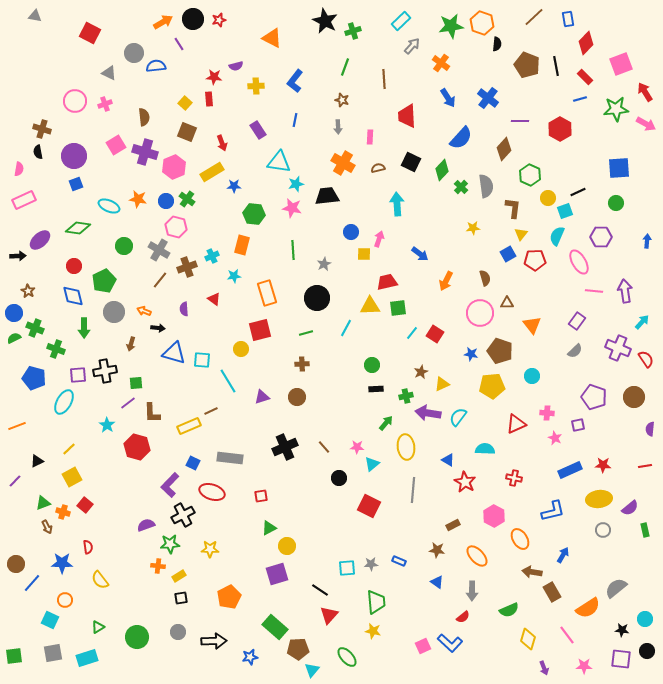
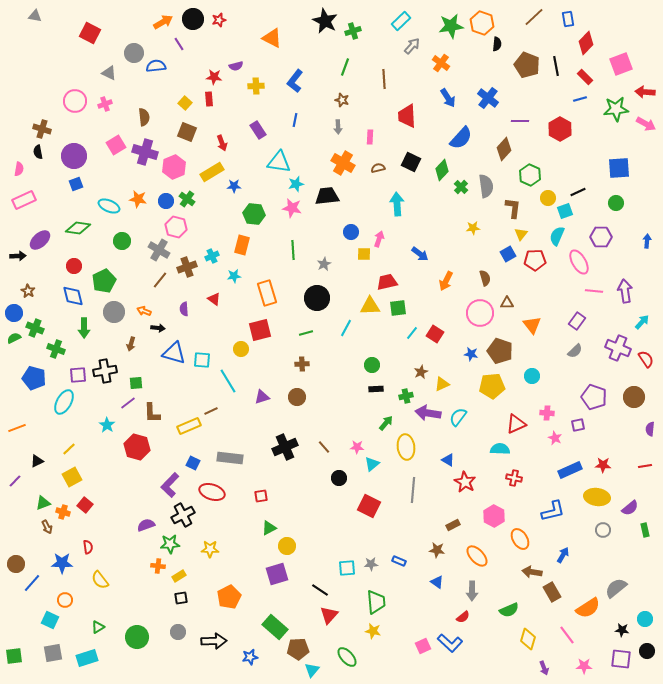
red arrow at (645, 92): rotated 54 degrees counterclockwise
green circle at (124, 246): moved 2 px left, 5 px up
orange line at (17, 426): moved 2 px down
cyan semicircle at (485, 449): moved 15 px right
yellow ellipse at (599, 499): moved 2 px left, 2 px up; rotated 15 degrees clockwise
